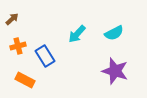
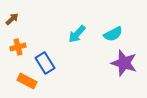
cyan semicircle: moved 1 px left, 1 px down
orange cross: moved 1 px down
blue rectangle: moved 7 px down
purple star: moved 9 px right, 8 px up
orange rectangle: moved 2 px right, 1 px down
